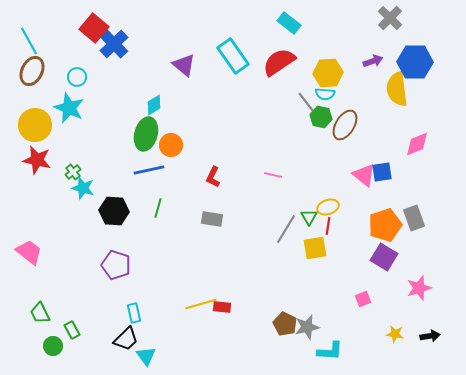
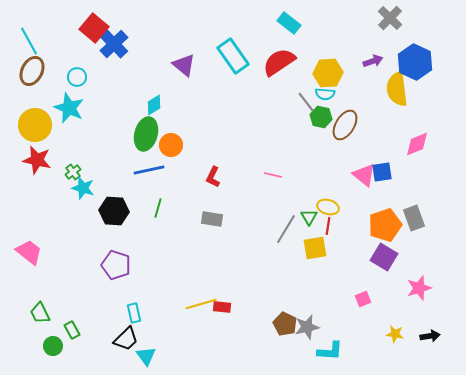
blue hexagon at (415, 62): rotated 24 degrees clockwise
yellow ellipse at (328, 207): rotated 35 degrees clockwise
